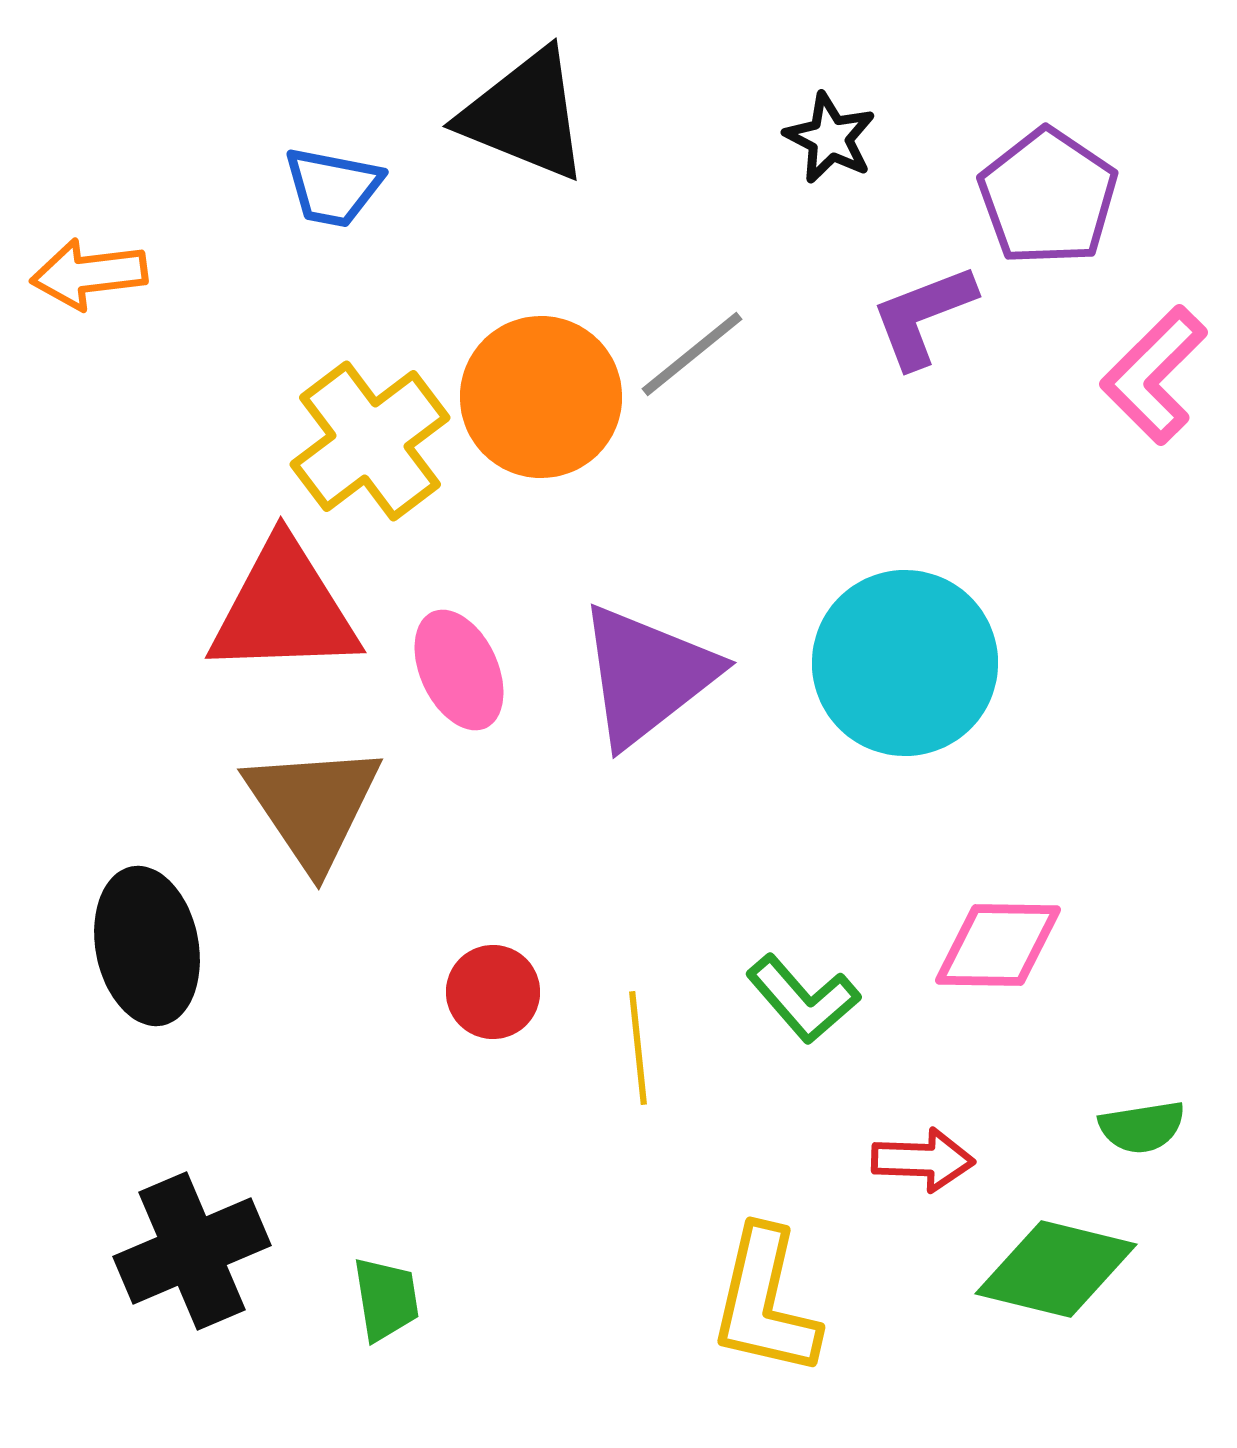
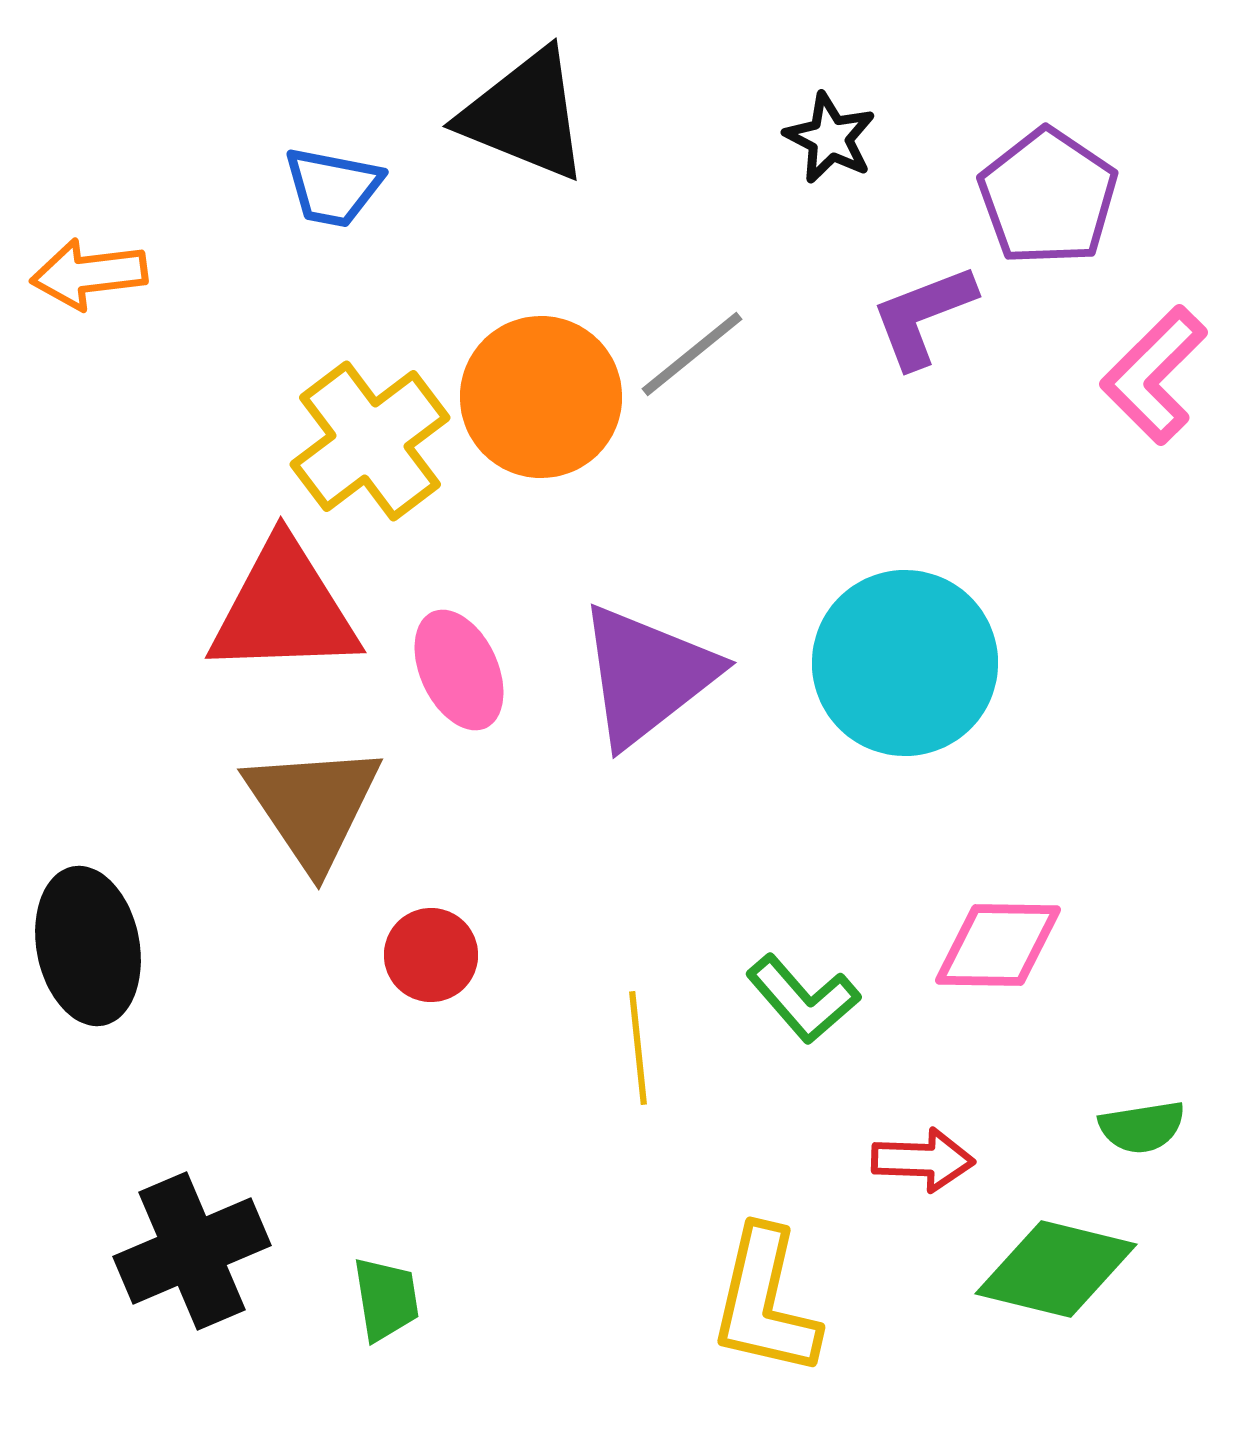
black ellipse: moved 59 px left
red circle: moved 62 px left, 37 px up
